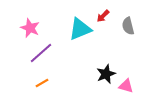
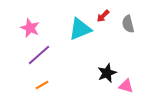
gray semicircle: moved 2 px up
purple line: moved 2 px left, 2 px down
black star: moved 1 px right, 1 px up
orange line: moved 2 px down
